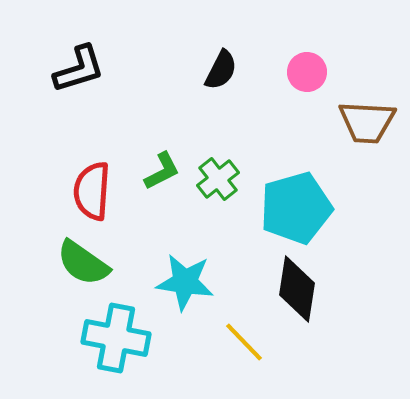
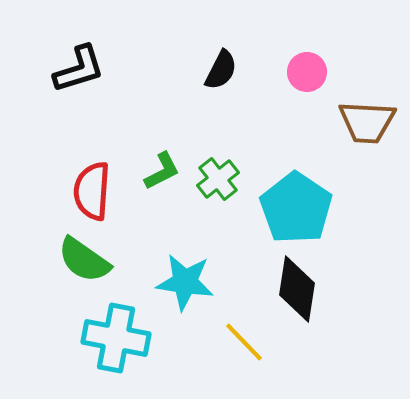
cyan pentagon: rotated 22 degrees counterclockwise
green semicircle: moved 1 px right, 3 px up
